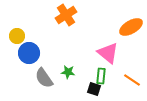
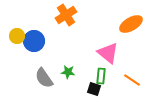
orange ellipse: moved 3 px up
blue circle: moved 5 px right, 12 px up
